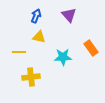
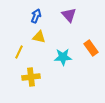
yellow line: rotated 64 degrees counterclockwise
